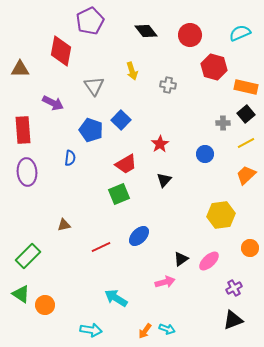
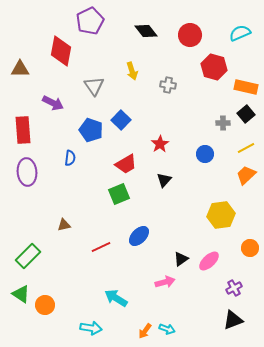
yellow line at (246, 143): moved 5 px down
cyan arrow at (91, 330): moved 2 px up
